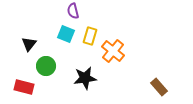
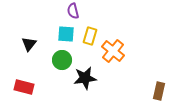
cyan square: rotated 18 degrees counterclockwise
green circle: moved 16 px right, 6 px up
brown rectangle: moved 4 px down; rotated 54 degrees clockwise
